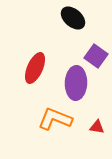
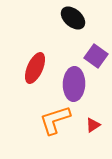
purple ellipse: moved 2 px left, 1 px down
orange L-shape: moved 1 px down; rotated 40 degrees counterclockwise
red triangle: moved 4 px left, 2 px up; rotated 42 degrees counterclockwise
